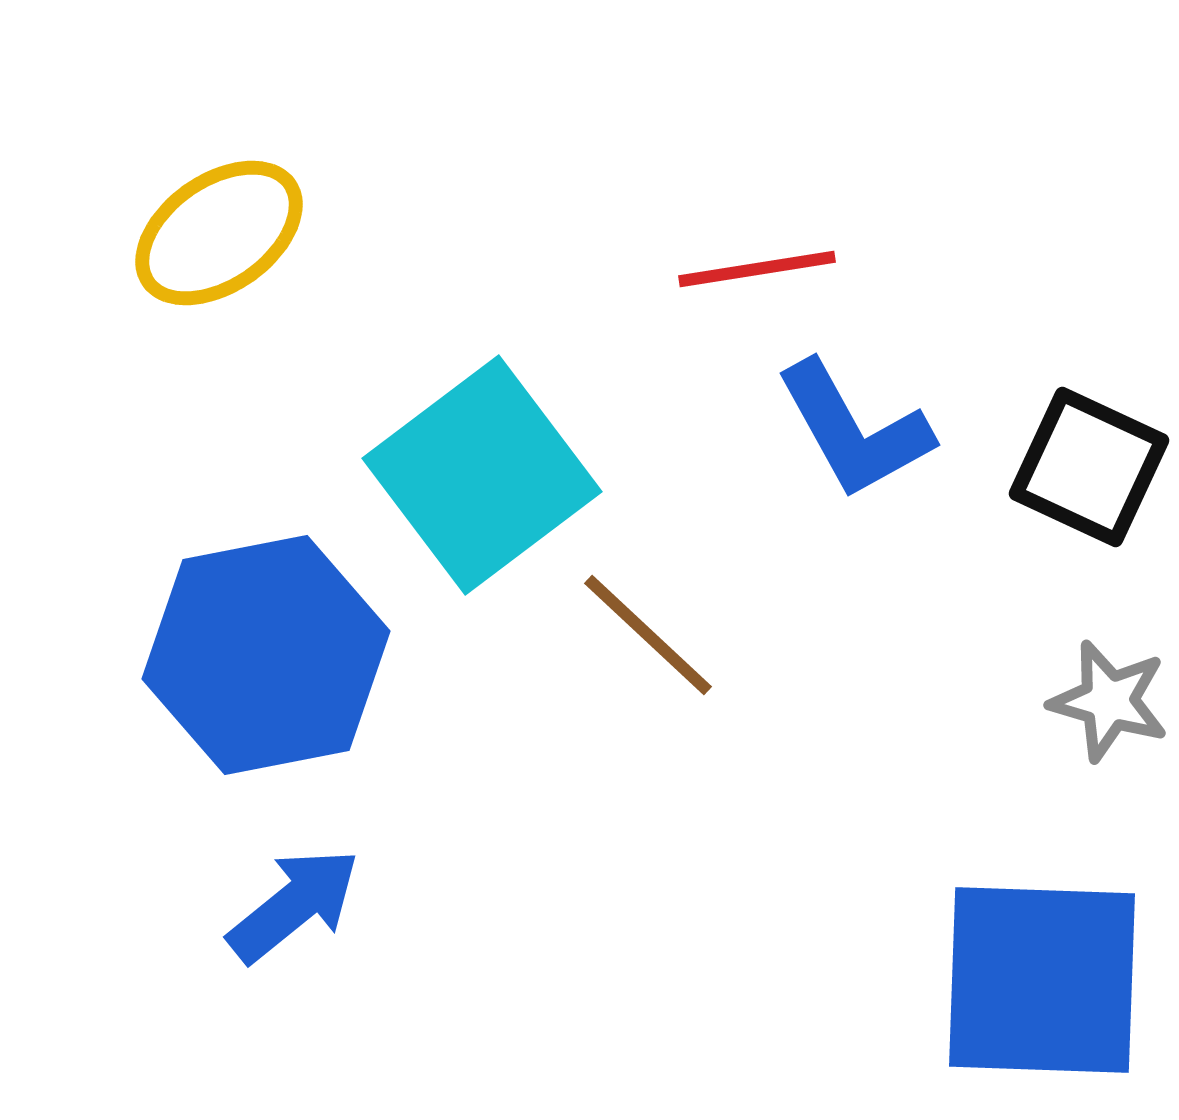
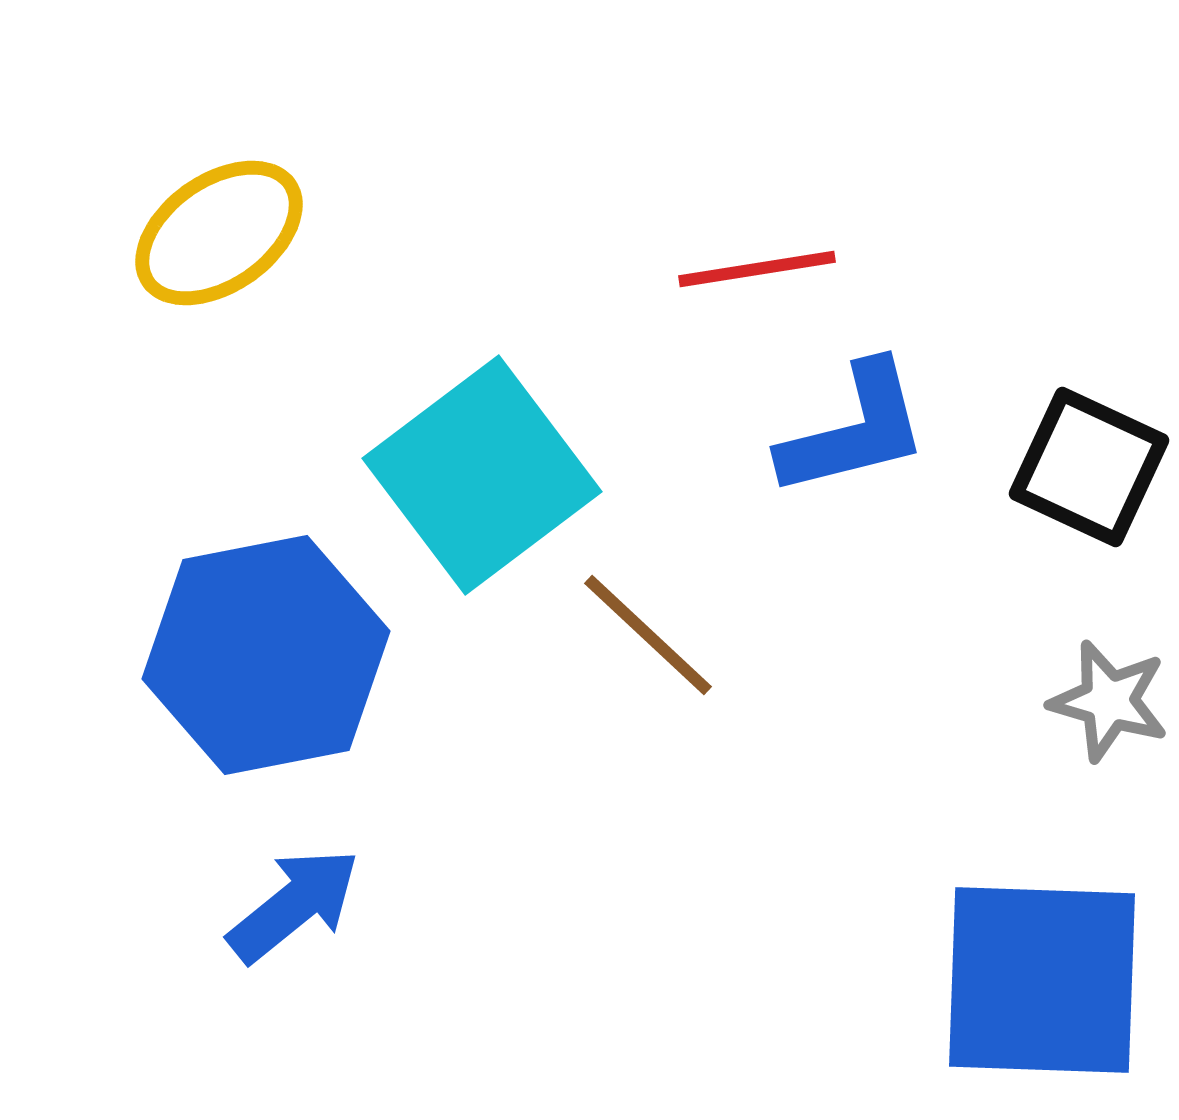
blue L-shape: rotated 75 degrees counterclockwise
